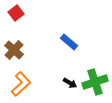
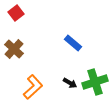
blue rectangle: moved 4 px right, 1 px down
brown cross: moved 1 px up
orange L-shape: moved 12 px right, 3 px down
